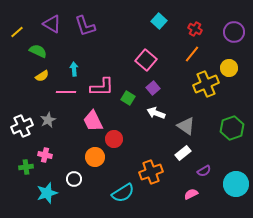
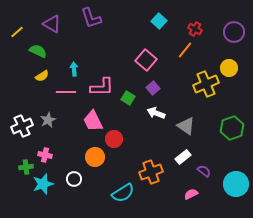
purple L-shape: moved 6 px right, 8 px up
orange line: moved 7 px left, 4 px up
white rectangle: moved 4 px down
purple semicircle: rotated 112 degrees counterclockwise
cyan star: moved 4 px left, 9 px up
